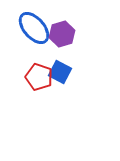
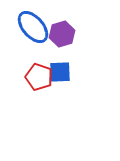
blue ellipse: moved 1 px left, 1 px up
blue square: rotated 30 degrees counterclockwise
